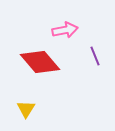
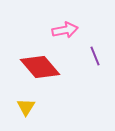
red diamond: moved 5 px down
yellow triangle: moved 2 px up
